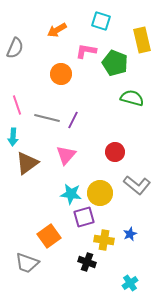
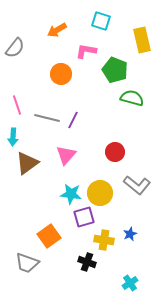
gray semicircle: rotated 15 degrees clockwise
green pentagon: moved 7 px down
